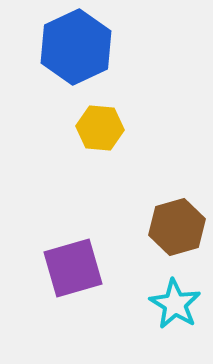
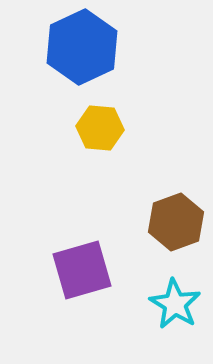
blue hexagon: moved 6 px right
brown hexagon: moved 1 px left, 5 px up; rotated 4 degrees counterclockwise
purple square: moved 9 px right, 2 px down
